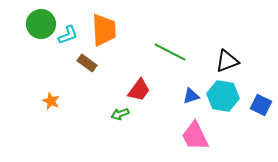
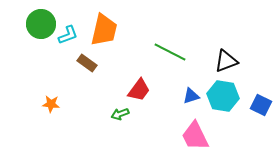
orange trapezoid: rotated 16 degrees clockwise
black triangle: moved 1 px left
orange star: moved 3 px down; rotated 18 degrees counterclockwise
